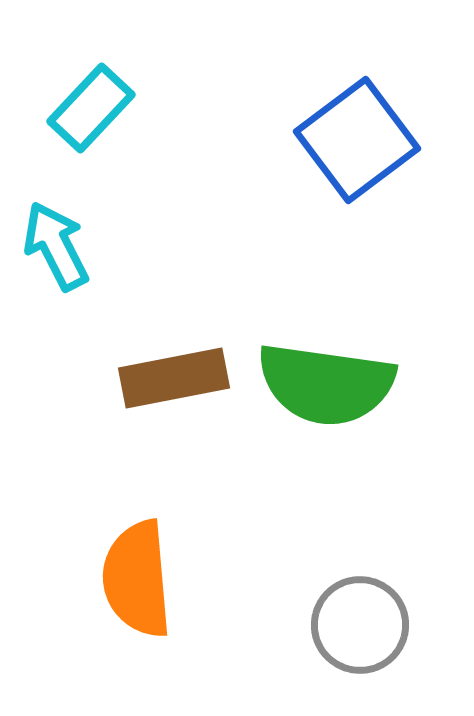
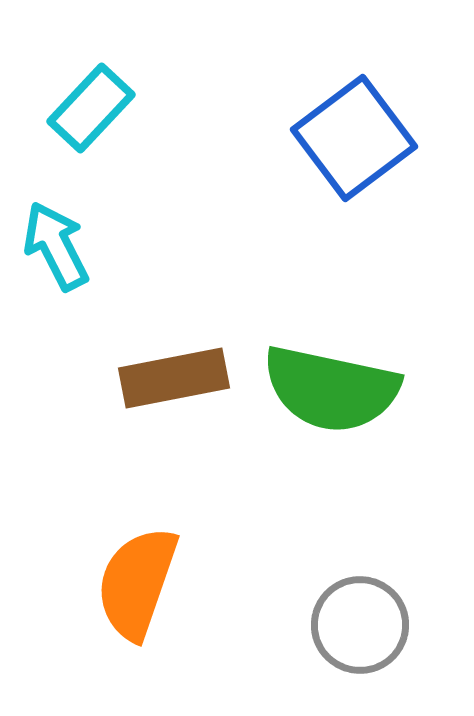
blue square: moved 3 px left, 2 px up
green semicircle: moved 5 px right, 5 px down; rotated 4 degrees clockwise
orange semicircle: moved 4 px down; rotated 24 degrees clockwise
